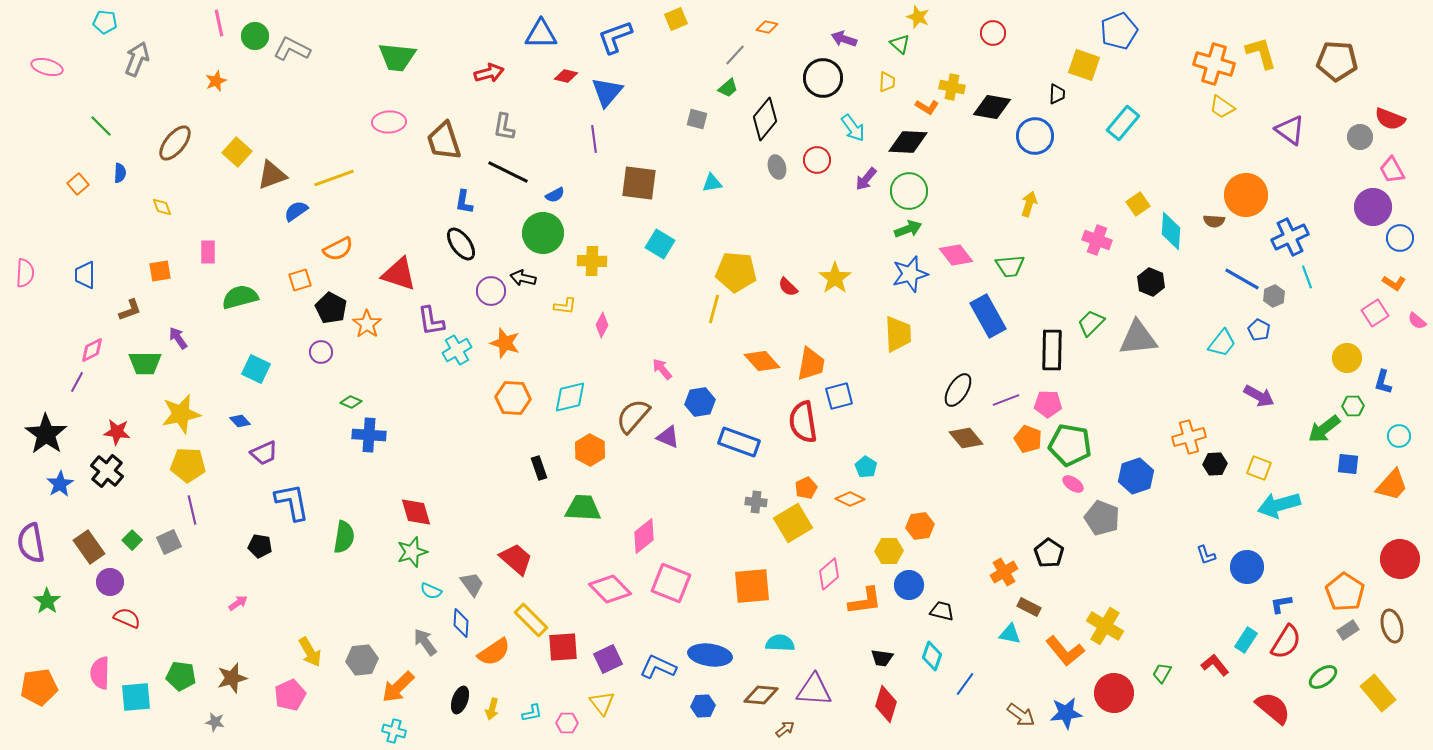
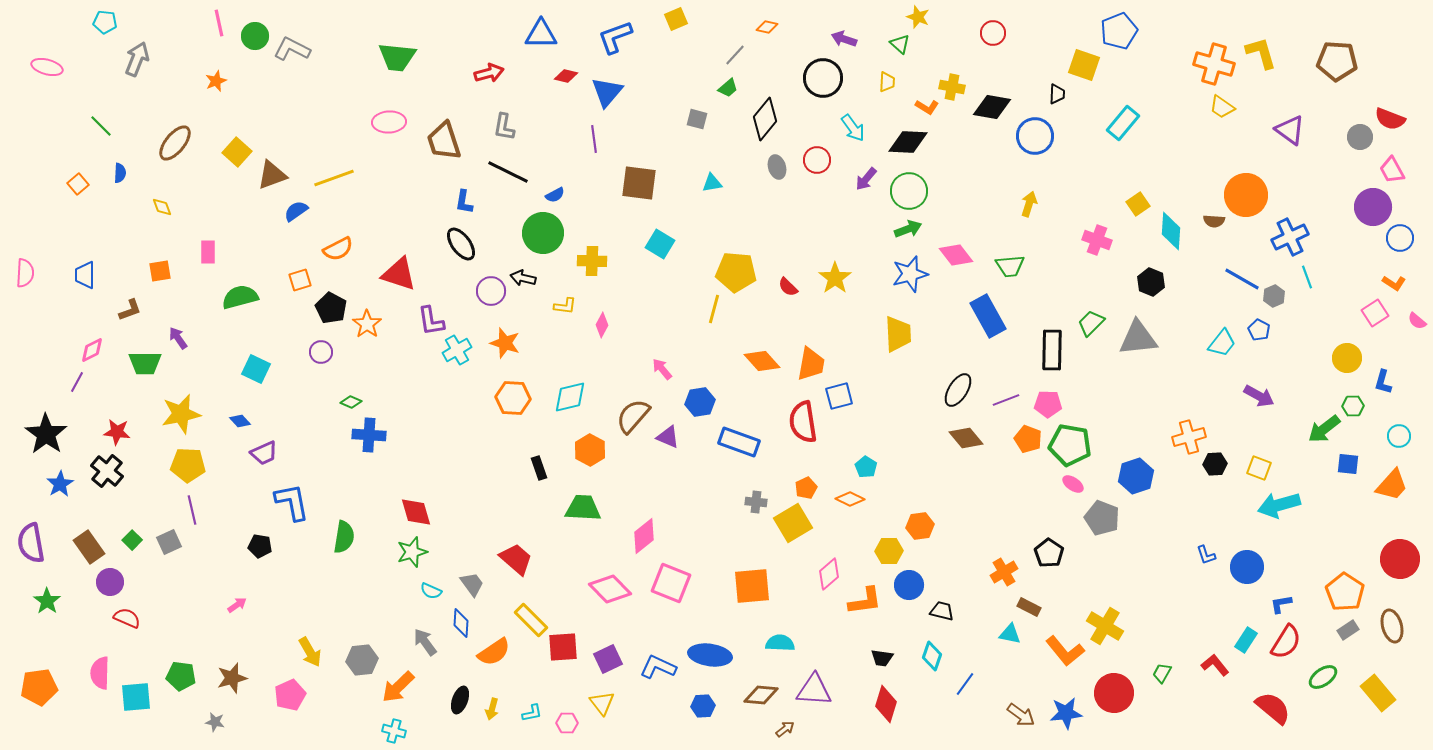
pink arrow at (238, 603): moved 1 px left, 2 px down
